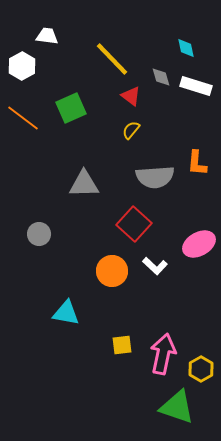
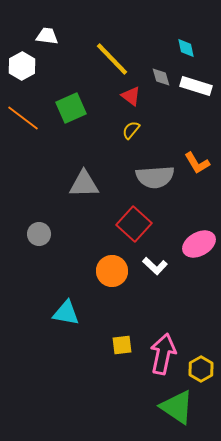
orange L-shape: rotated 36 degrees counterclockwise
green triangle: rotated 15 degrees clockwise
